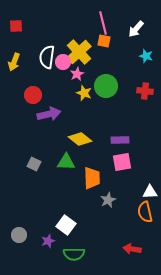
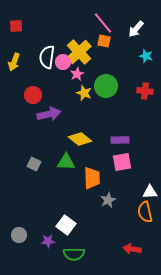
pink line: rotated 25 degrees counterclockwise
purple star: rotated 16 degrees clockwise
